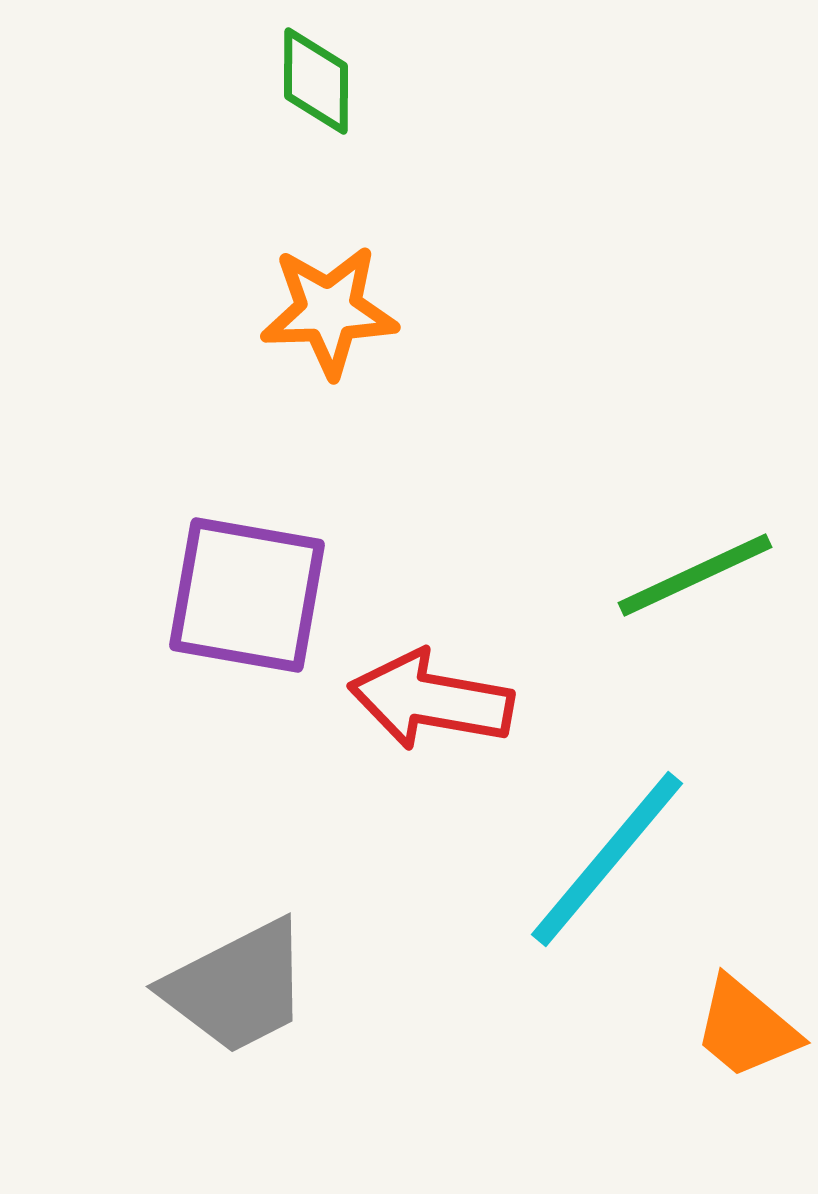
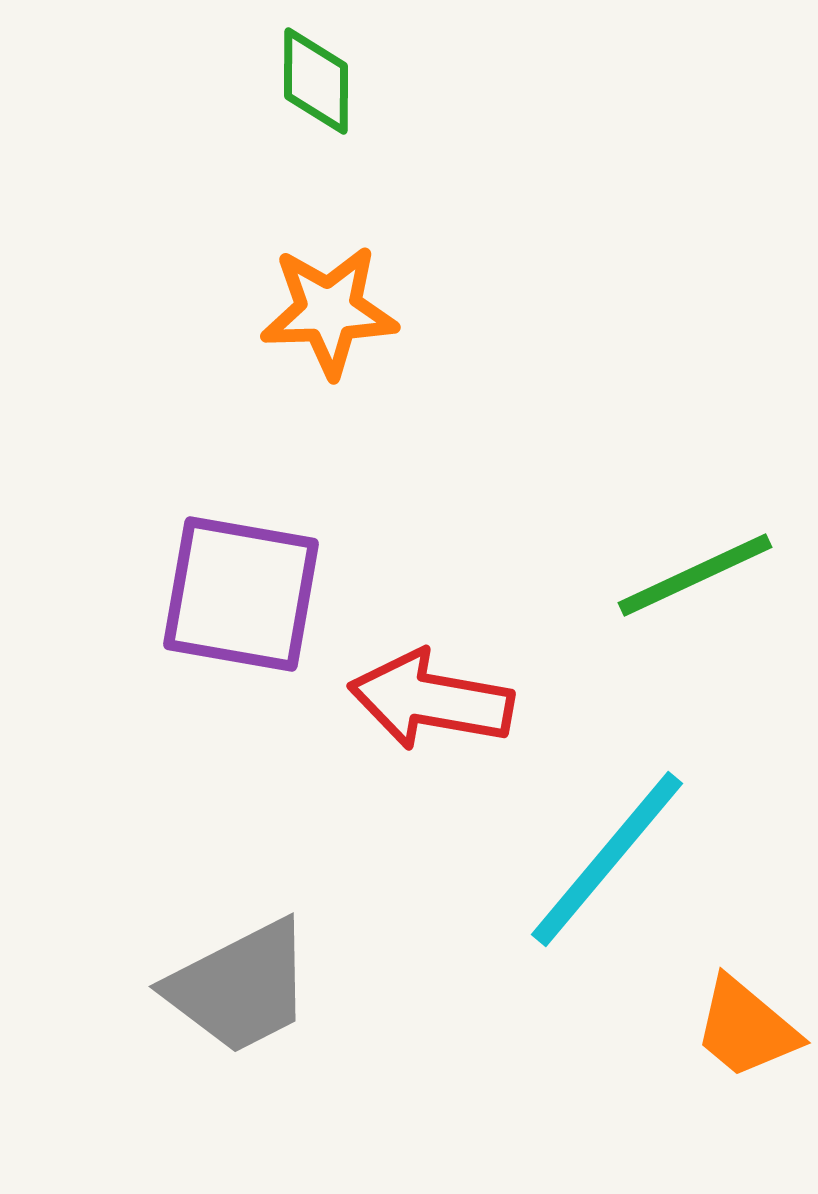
purple square: moved 6 px left, 1 px up
gray trapezoid: moved 3 px right
